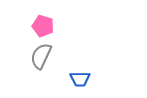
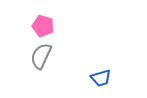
blue trapezoid: moved 21 px right, 1 px up; rotated 15 degrees counterclockwise
